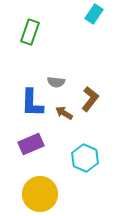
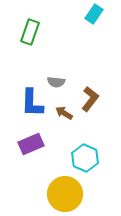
yellow circle: moved 25 px right
